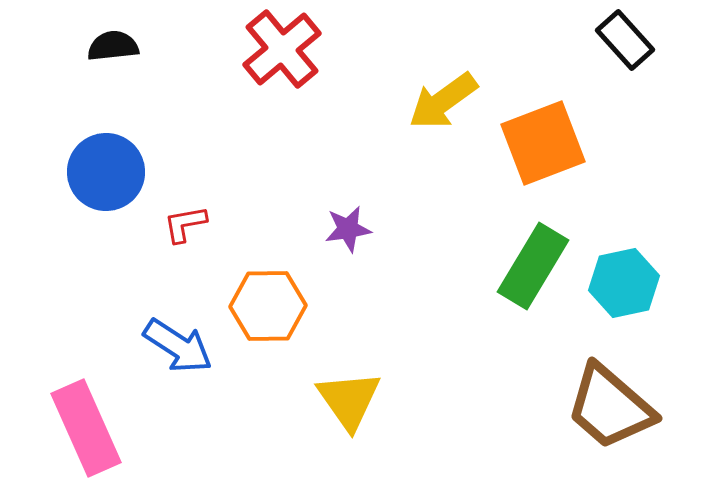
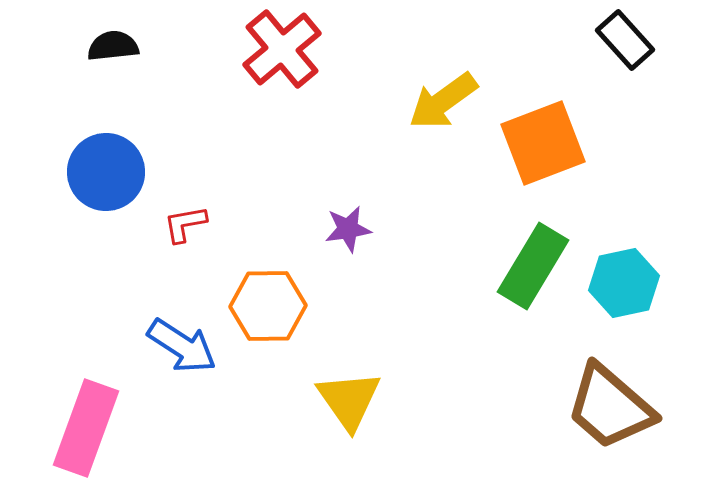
blue arrow: moved 4 px right
pink rectangle: rotated 44 degrees clockwise
